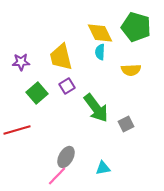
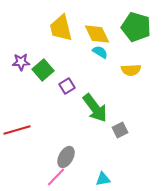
yellow diamond: moved 3 px left, 1 px down
cyan semicircle: rotated 119 degrees clockwise
yellow trapezoid: moved 29 px up
green square: moved 6 px right, 23 px up
green arrow: moved 1 px left
gray square: moved 6 px left, 6 px down
cyan triangle: moved 11 px down
pink line: moved 1 px left, 1 px down
